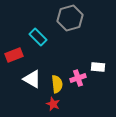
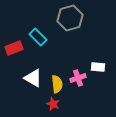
red rectangle: moved 7 px up
white triangle: moved 1 px right, 1 px up
